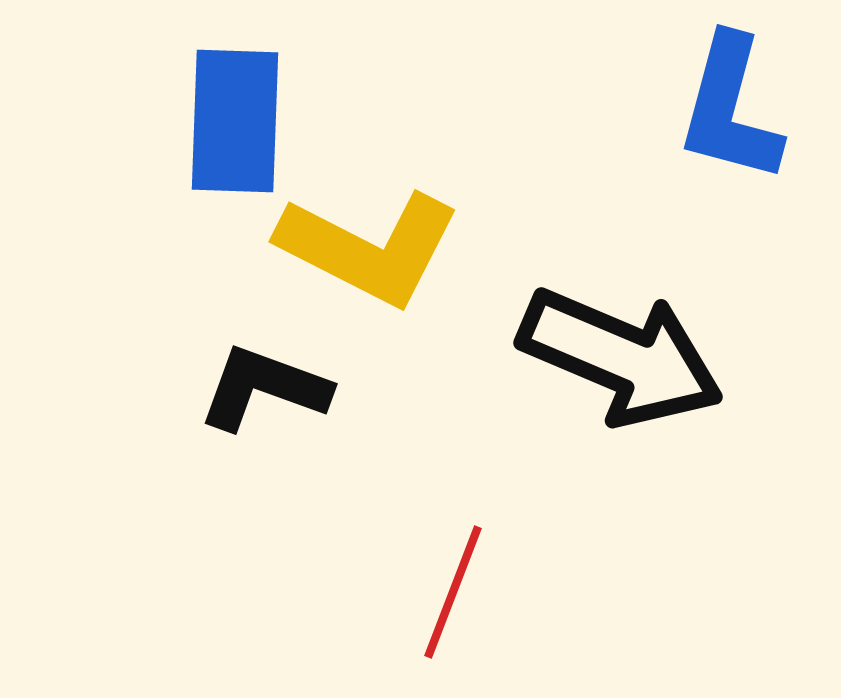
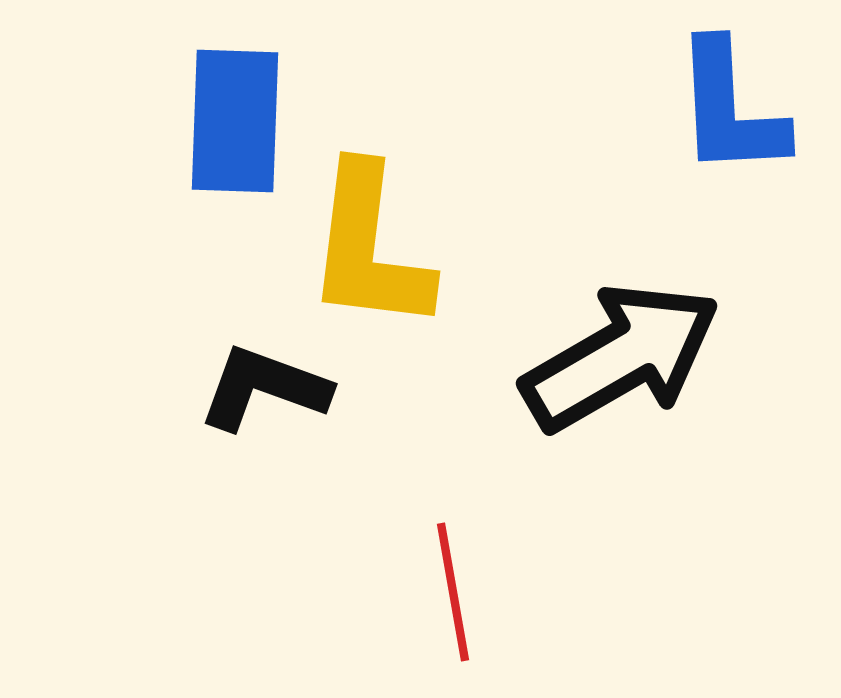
blue L-shape: rotated 18 degrees counterclockwise
yellow L-shape: rotated 70 degrees clockwise
black arrow: rotated 53 degrees counterclockwise
red line: rotated 31 degrees counterclockwise
